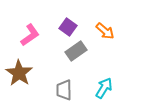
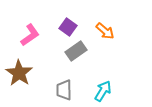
cyan arrow: moved 1 px left, 3 px down
